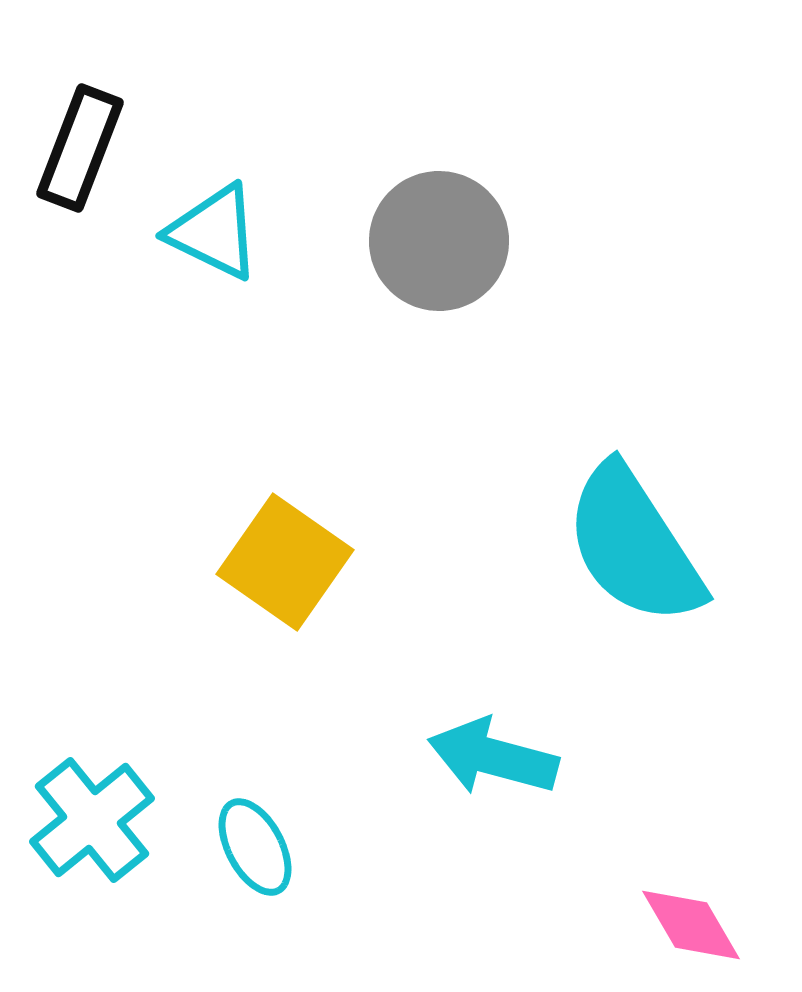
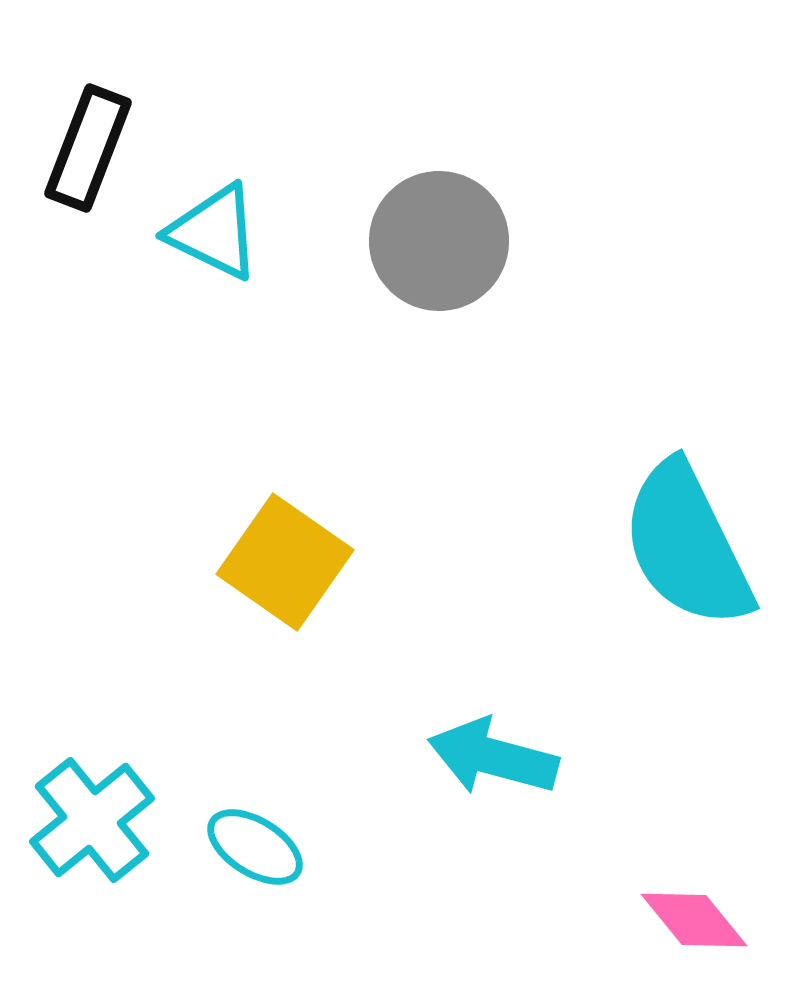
black rectangle: moved 8 px right
cyan semicircle: moved 53 px right; rotated 7 degrees clockwise
cyan ellipse: rotated 30 degrees counterclockwise
pink diamond: moved 3 px right, 5 px up; rotated 9 degrees counterclockwise
